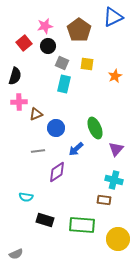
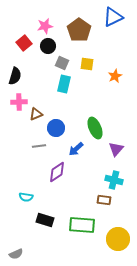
gray line: moved 1 px right, 5 px up
